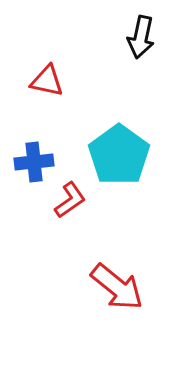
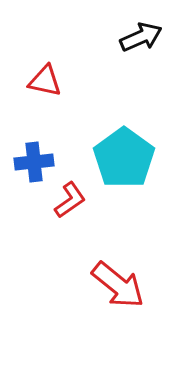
black arrow: rotated 126 degrees counterclockwise
red triangle: moved 2 px left
cyan pentagon: moved 5 px right, 3 px down
red arrow: moved 1 px right, 2 px up
